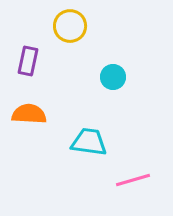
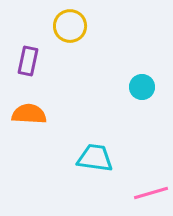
cyan circle: moved 29 px right, 10 px down
cyan trapezoid: moved 6 px right, 16 px down
pink line: moved 18 px right, 13 px down
